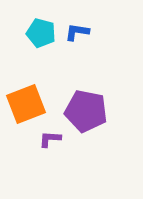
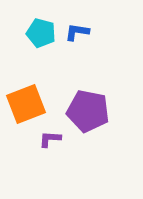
purple pentagon: moved 2 px right
